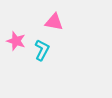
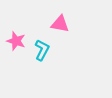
pink triangle: moved 6 px right, 2 px down
